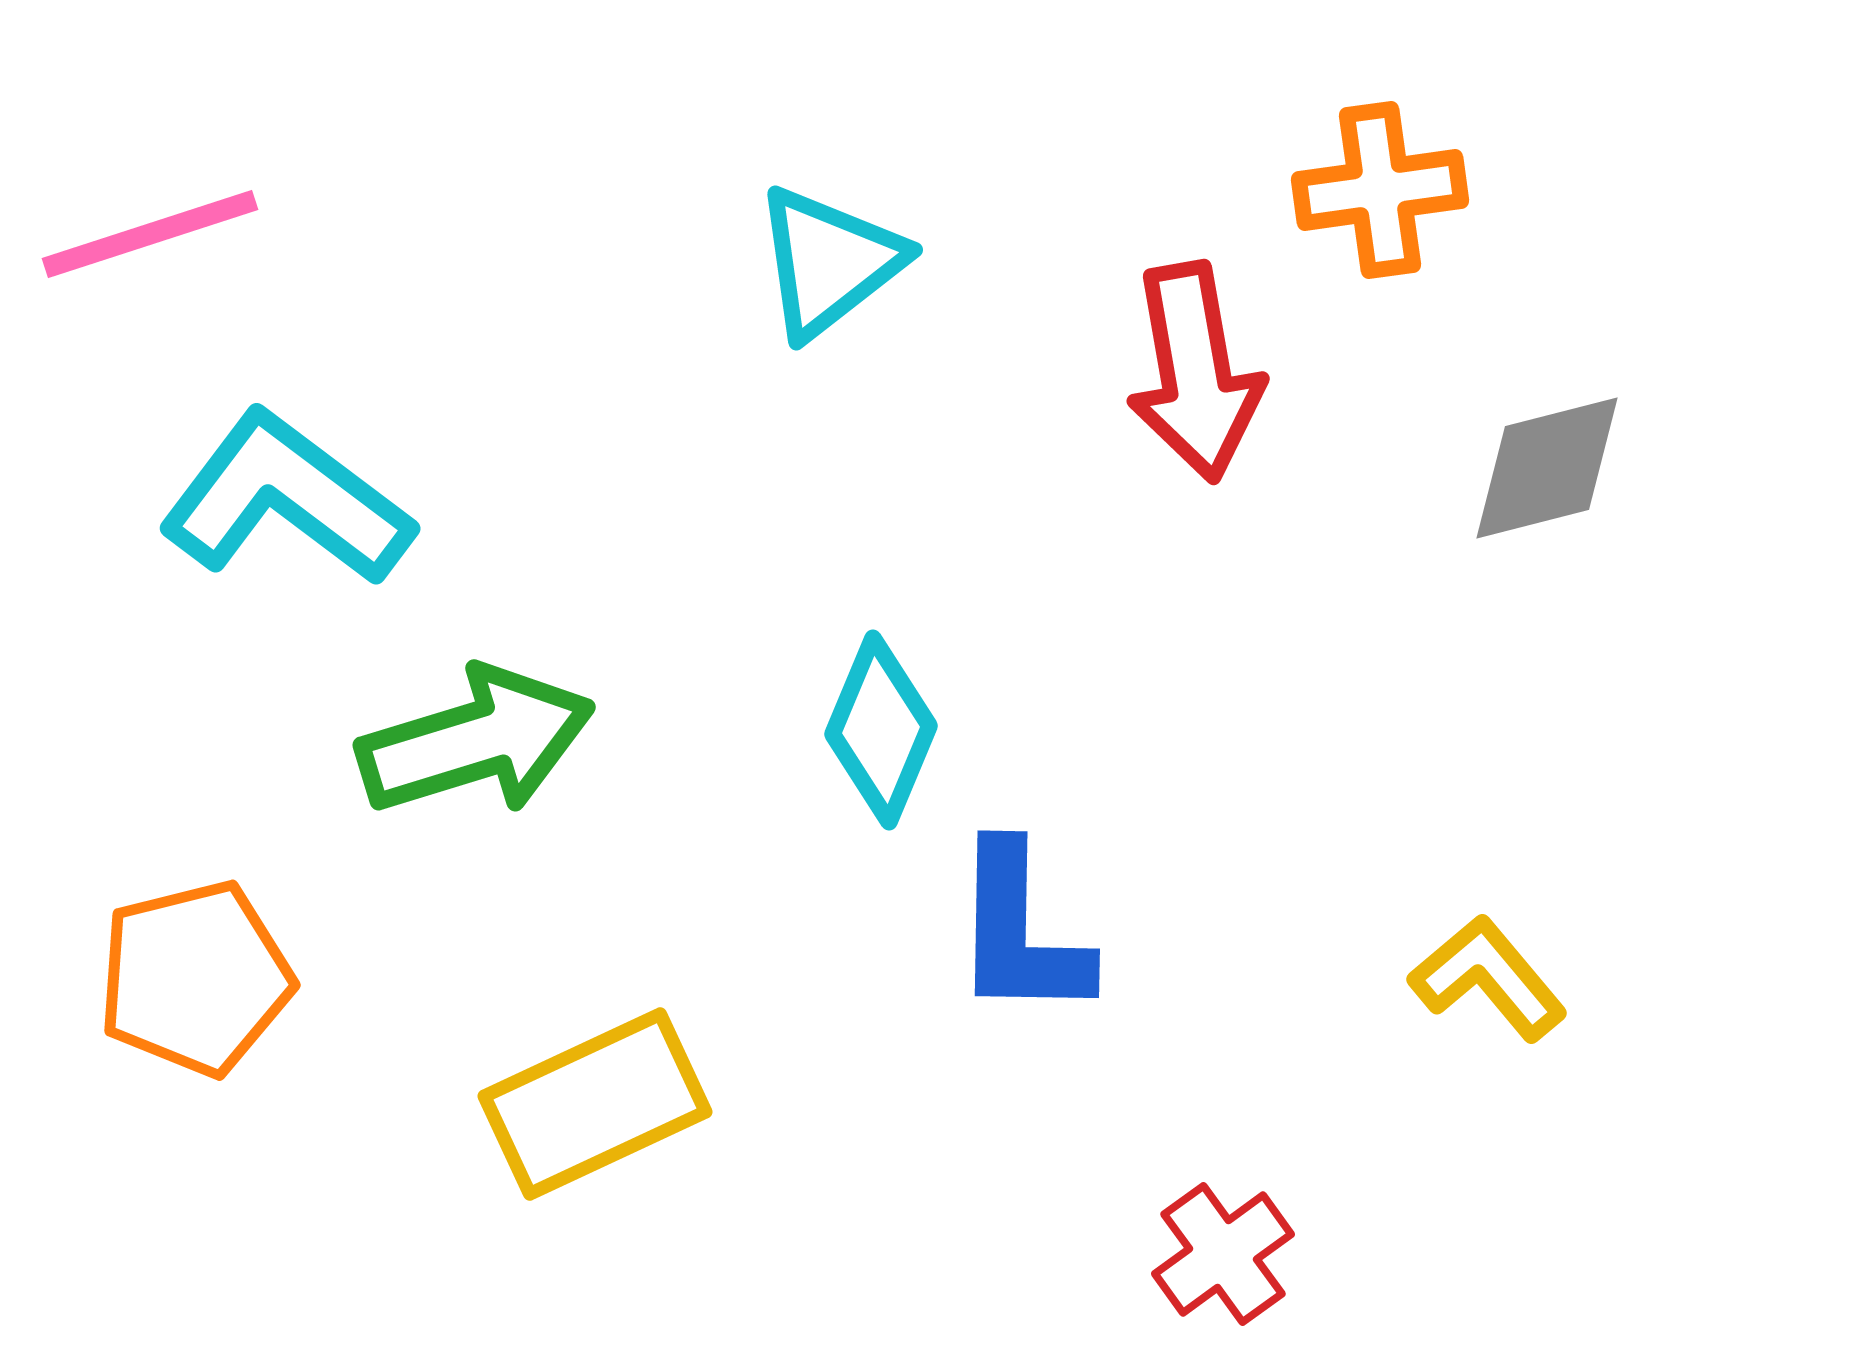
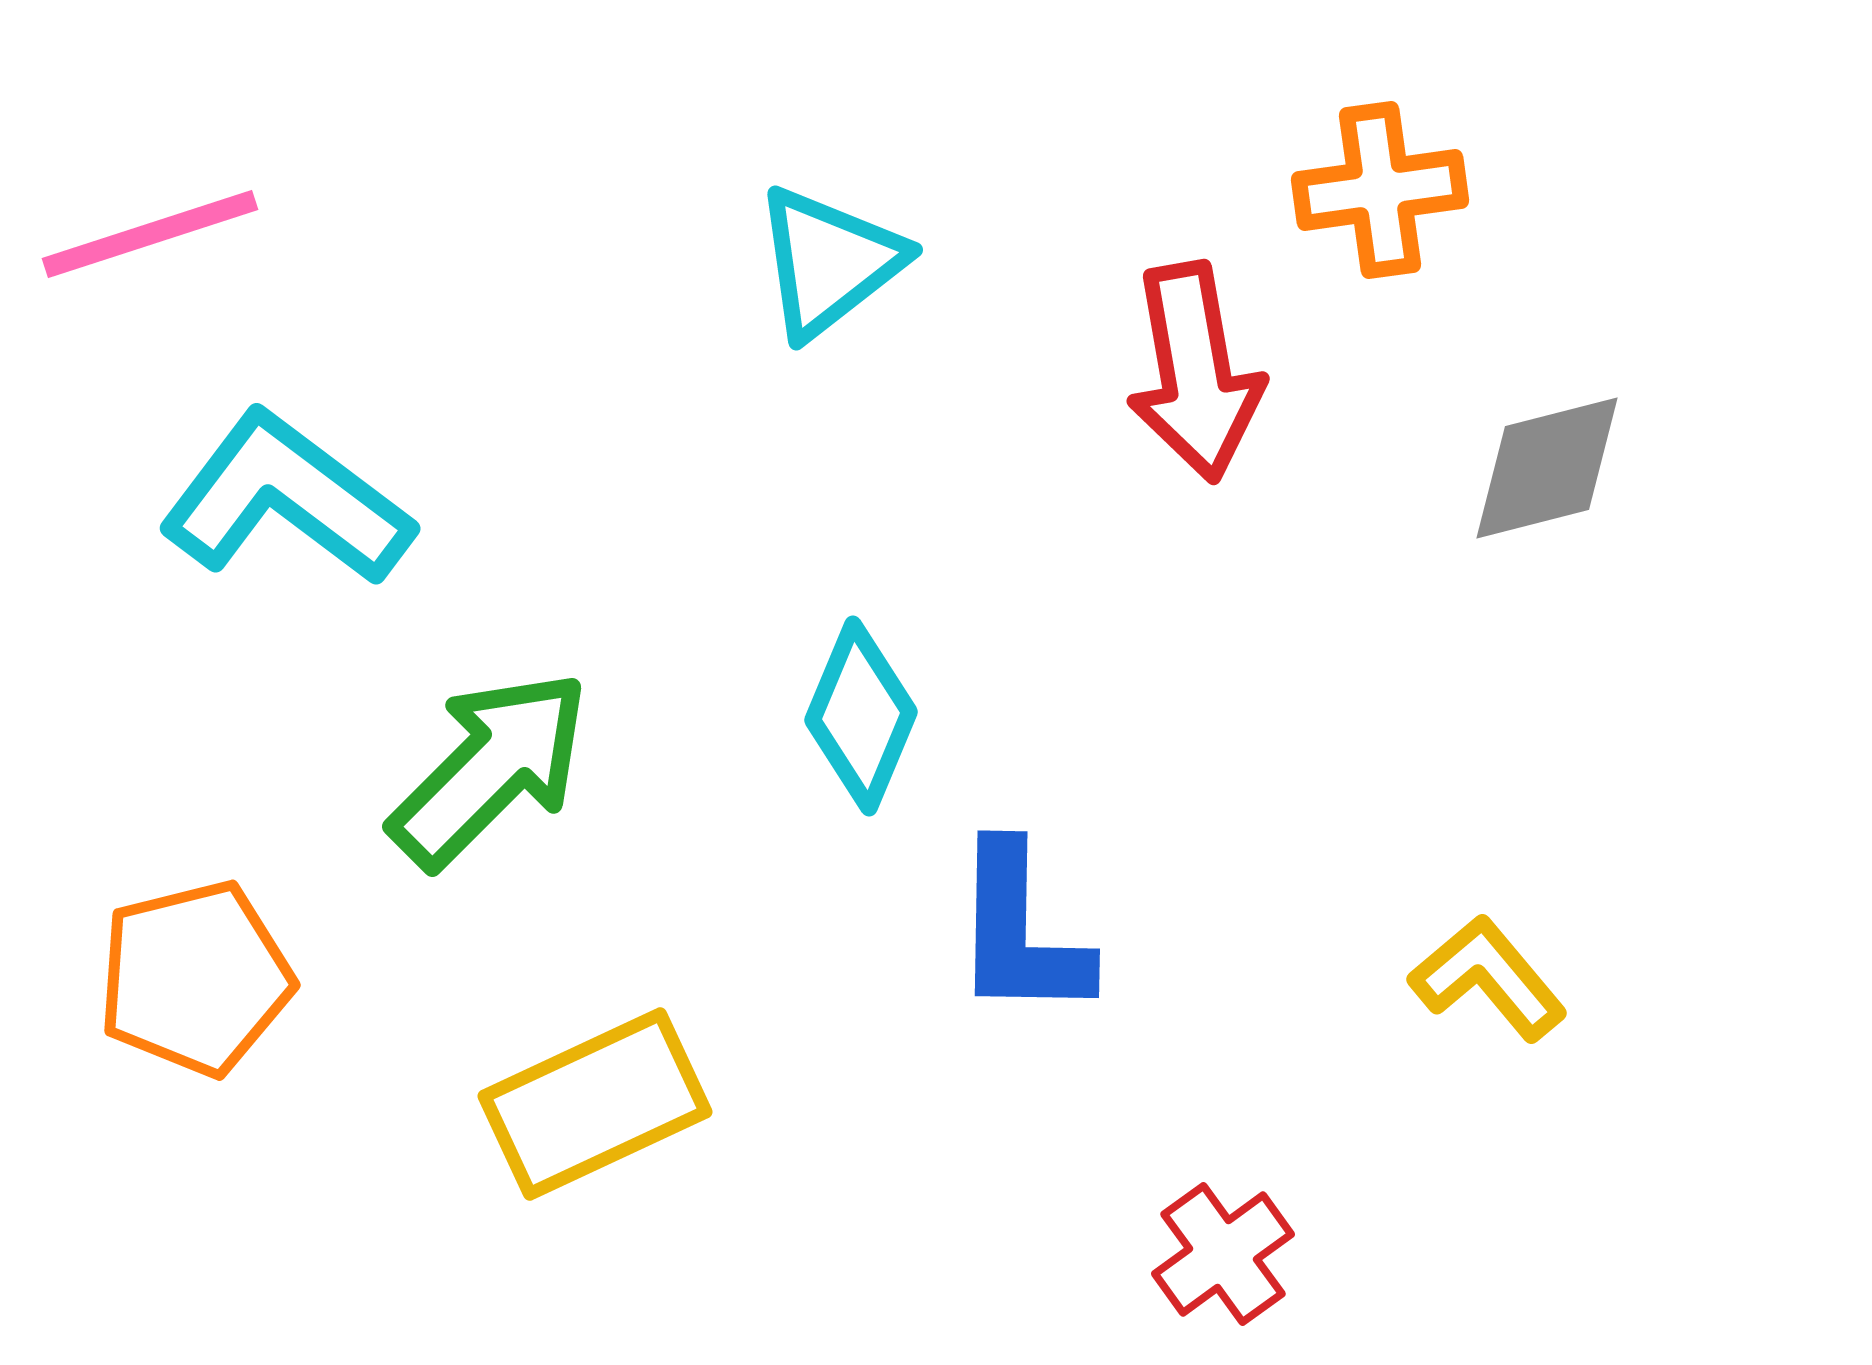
cyan diamond: moved 20 px left, 14 px up
green arrow: moved 14 px right, 28 px down; rotated 28 degrees counterclockwise
